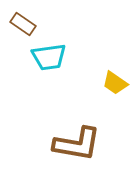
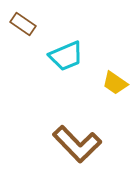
cyan trapezoid: moved 17 px right, 1 px up; rotated 15 degrees counterclockwise
brown L-shape: rotated 36 degrees clockwise
